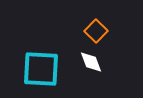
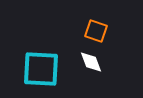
orange square: rotated 25 degrees counterclockwise
